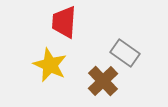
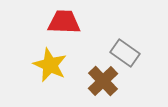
red trapezoid: rotated 88 degrees clockwise
